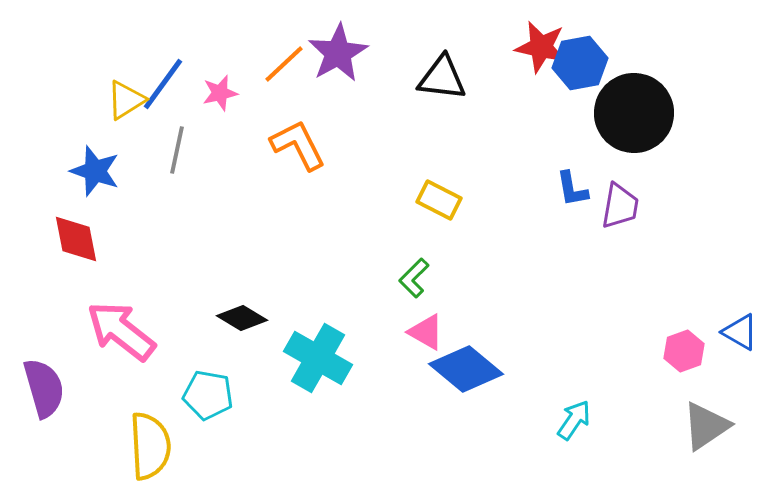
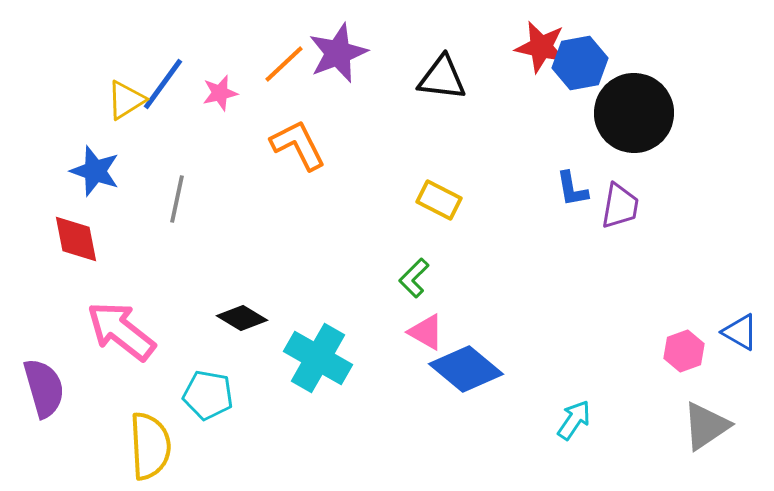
purple star: rotated 8 degrees clockwise
gray line: moved 49 px down
